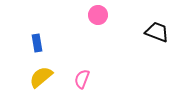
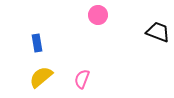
black trapezoid: moved 1 px right
